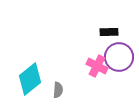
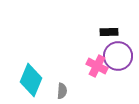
purple circle: moved 1 px left, 1 px up
cyan diamond: moved 1 px right, 1 px down; rotated 28 degrees counterclockwise
gray semicircle: moved 4 px right, 1 px down
